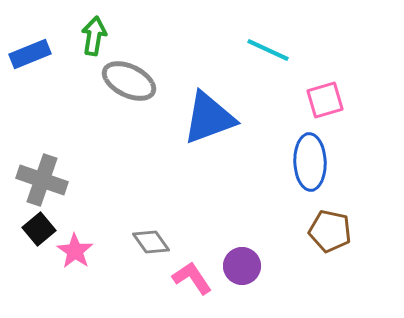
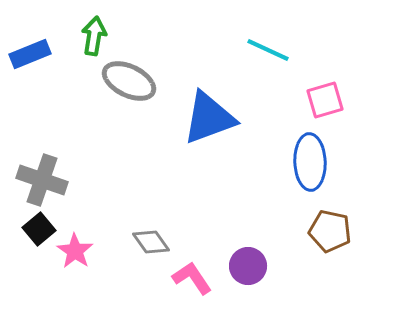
purple circle: moved 6 px right
